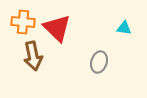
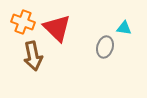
orange cross: rotated 15 degrees clockwise
gray ellipse: moved 6 px right, 15 px up
